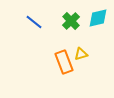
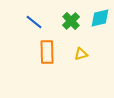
cyan diamond: moved 2 px right
orange rectangle: moved 17 px left, 10 px up; rotated 20 degrees clockwise
